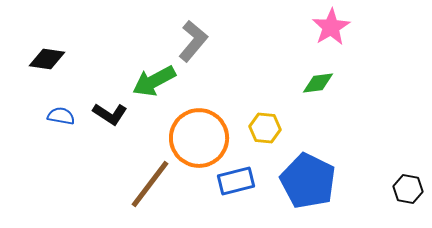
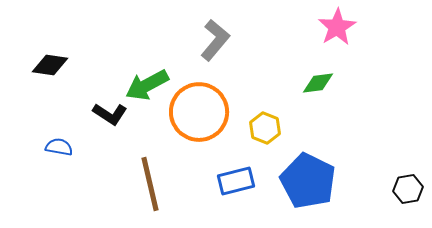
pink star: moved 6 px right
gray L-shape: moved 22 px right, 1 px up
black diamond: moved 3 px right, 6 px down
green arrow: moved 7 px left, 4 px down
blue semicircle: moved 2 px left, 31 px down
yellow hexagon: rotated 16 degrees clockwise
orange circle: moved 26 px up
brown line: rotated 50 degrees counterclockwise
black hexagon: rotated 20 degrees counterclockwise
